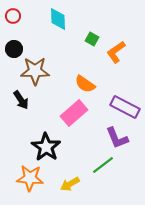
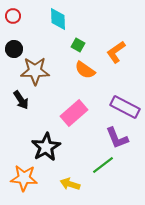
green square: moved 14 px left, 6 px down
orange semicircle: moved 14 px up
black star: rotated 8 degrees clockwise
orange star: moved 6 px left
yellow arrow: rotated 48 degrees clockwise
